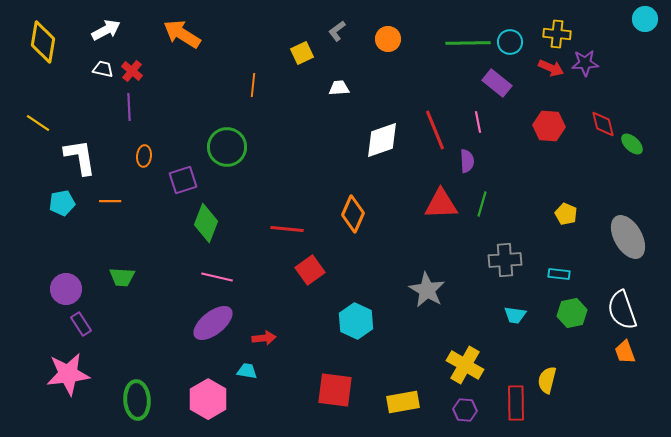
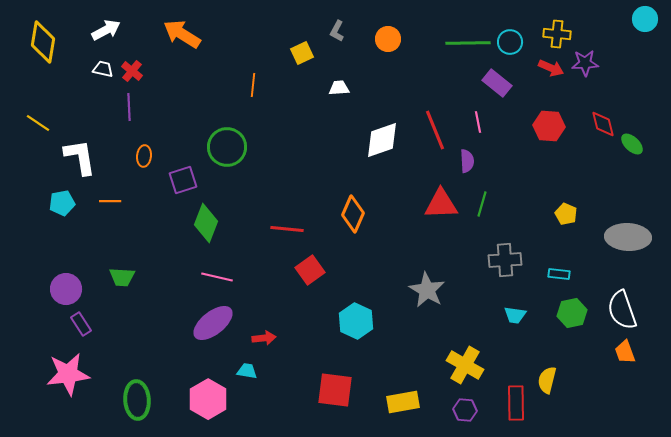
gray L-shape at (337, 31): rotated 25 degrees counterclockwise
gray ellipse at (628, 237): rotated 57 degrees counterclockwise
